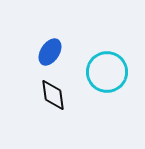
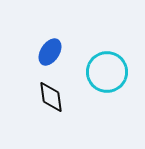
black diamond: moved 2 px left, 2 px down
